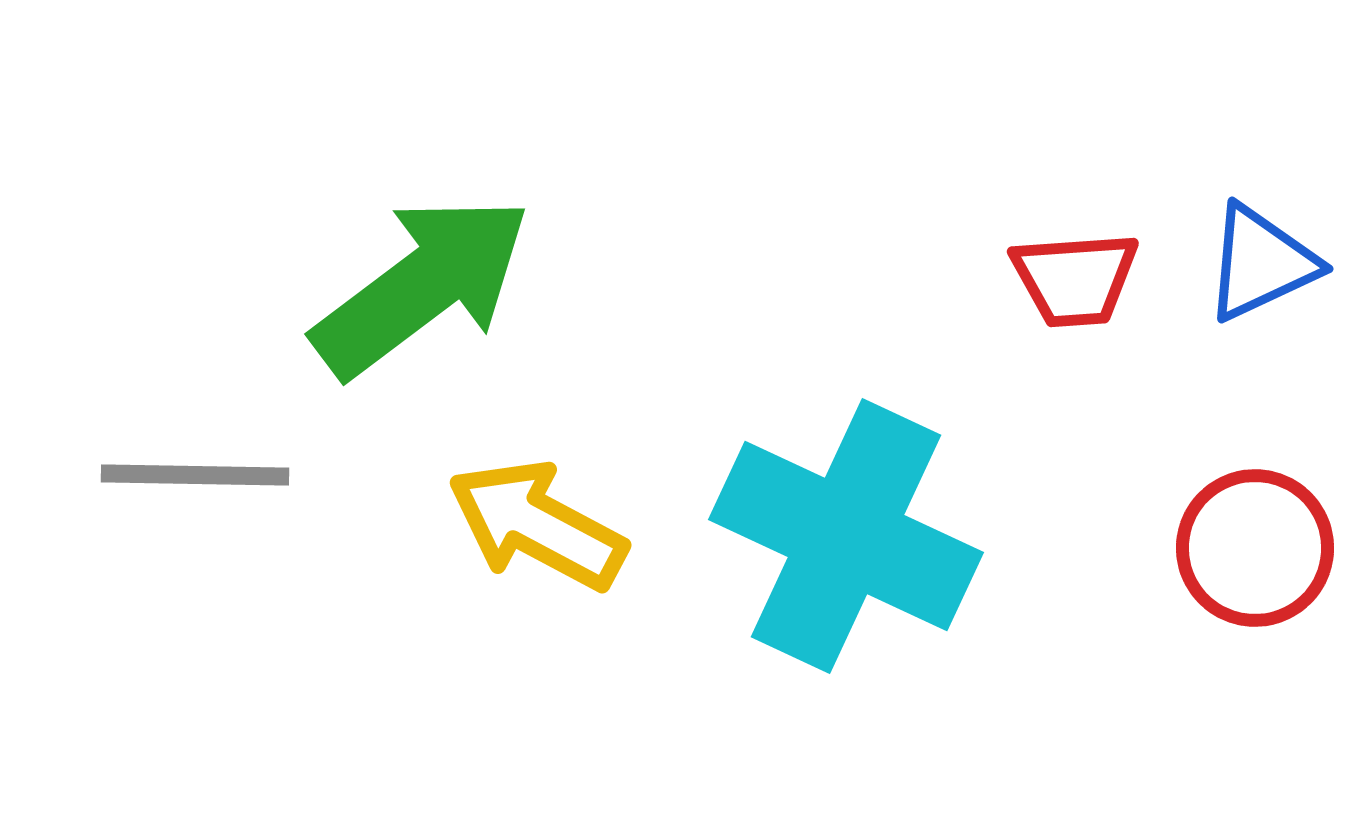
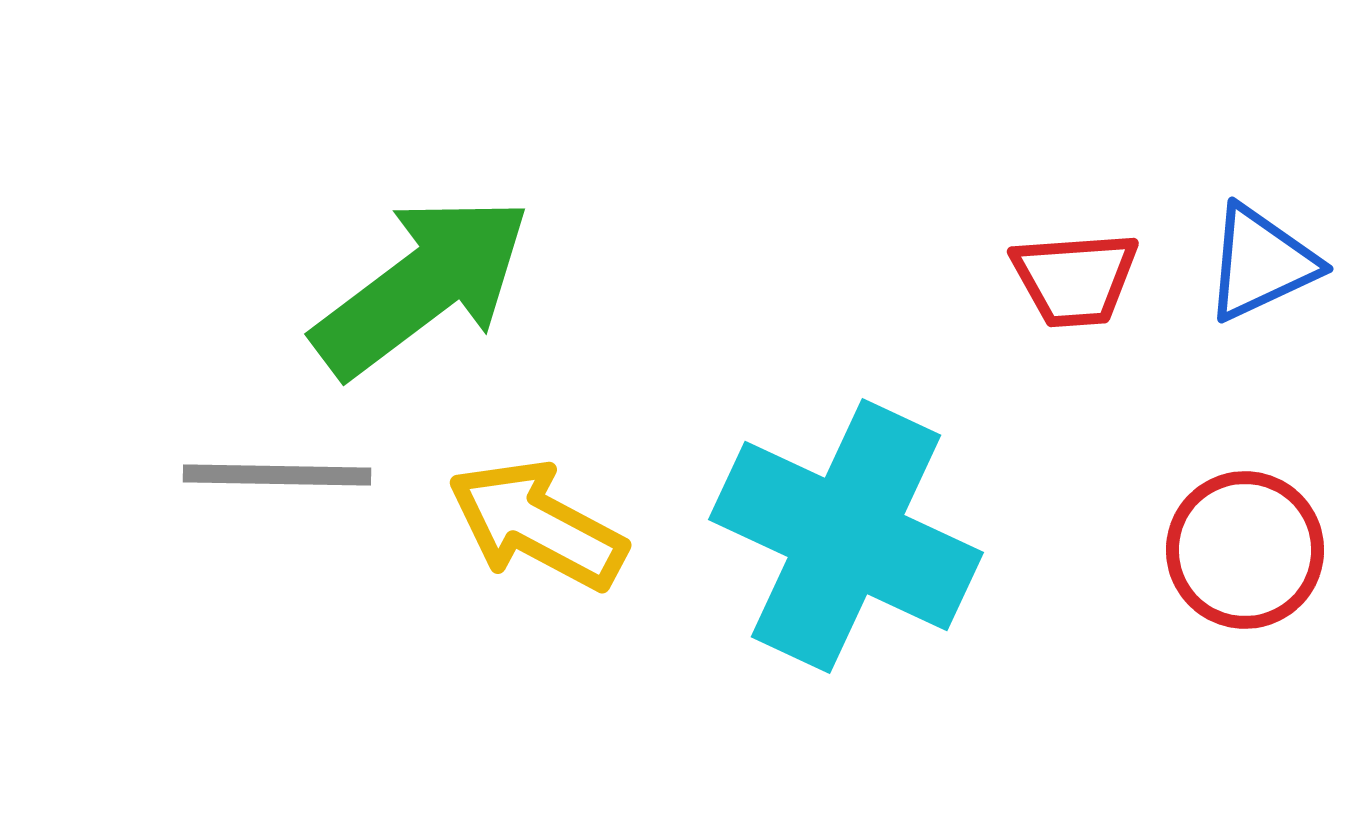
gray line: moved 82 px right
red circle: moved 10 px left, 2 px down
